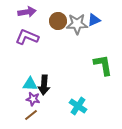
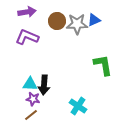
brown circle: moved 1 px left
